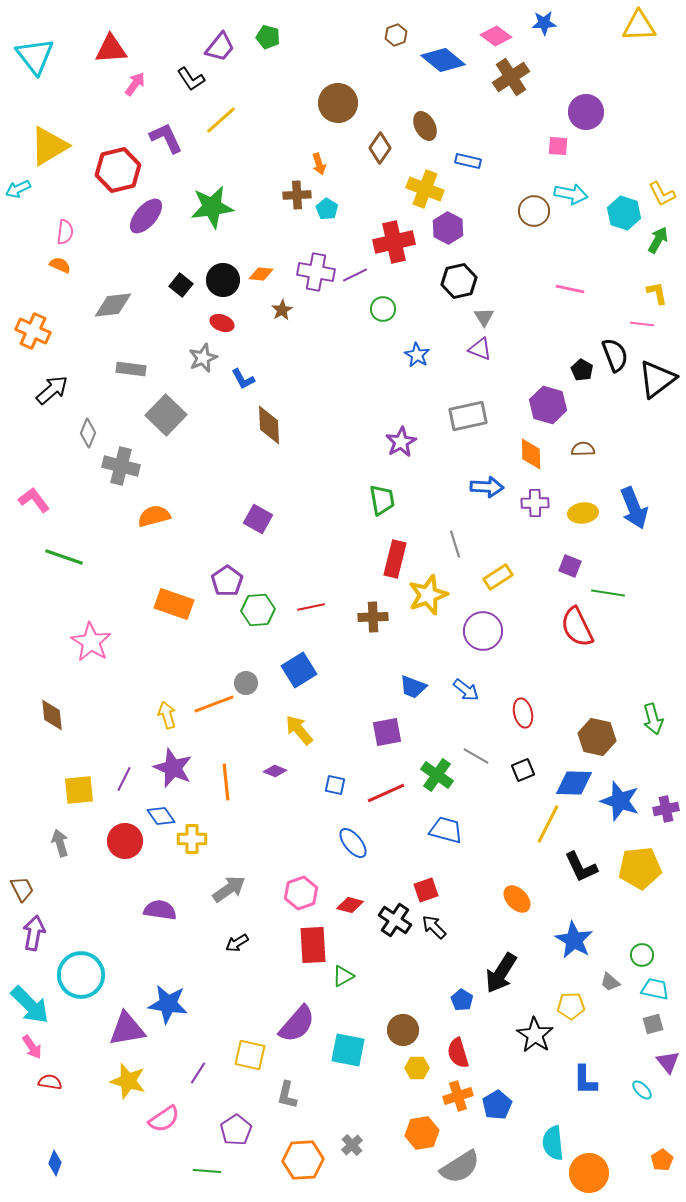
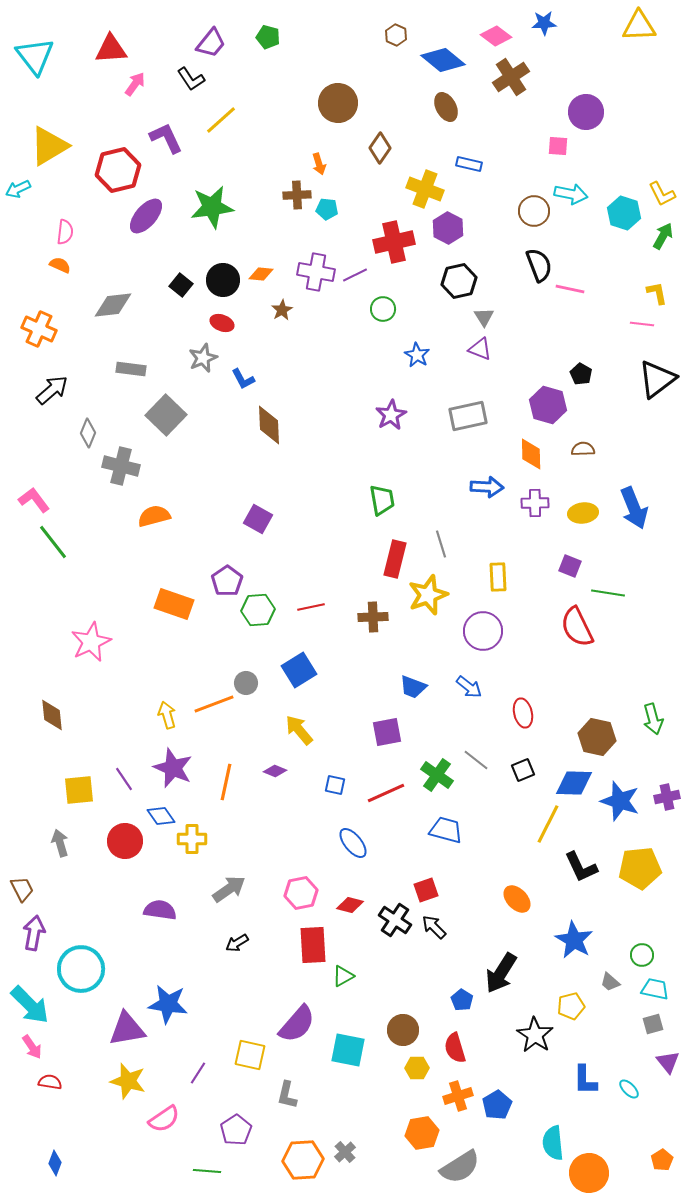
brown hexagon at (396, 35): rotated 15 degrees counterclockwise
purple trapezoid at (220, 47): moved 9 px left, 4 px up
brown ellipse at (425, 126): moved 21 px right, 19 px up
blue rectangle at (468, 161): moved 1 px right, 3 px down
cyan pentagon at (327, 209): rotated 25 degrees counterclockwise
green arrow at (658, 240): moved 5 px right, 4 px up
orange cross at (33, 331): moved 6 px right, 2 px up
black semicircle at (615, 355): moved 76 px left, 90 px up
black pentagon at (582, 370): moved 1 px left, 4 px down
purple star at (401, 442): moved 10 px left, 27 px up
gray line at (455, 544): moved 14 px left
green line at (64, 557): moved 11 px left, 15 px up; rotated 33 degrees clockwise
yellow rectangle at (498, 577): rotated 60 degrees counterclockwise
pink star at (91, 642): rotated 15 degrees clockwise
blue arrow at (466, 690): moved 3 px right, 3 px up
gray line at (476, 756): moved 4 px down; rotated 8 degrees clockwise
purple line at (124, 779): rotated 60 degrees counterclockwise
orange line at (226, 782): rotated 18 degrees clockwise
purple cross at (666, 809): moved 1 px right, 12 px up
pink hexagon at (301, 893): rotated 8 degrees clockwise
cyan circle at (81, 975): moved 6 px up
yellow pentagon at (571, 1006): rotated 12 degrees counterclockwise
red semicircle at (458, 1053): moved 3 px left, 5 px up
cyan ellipse at (642, 1090): moved 13 px left, 1 px up
gray cross at (352, 1145): moved 7 px left, 7 px down
